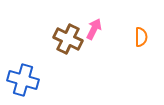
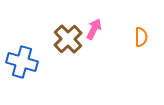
brown cross: rotated 20 degrees clockwise
blue cross: moved 1 px left, 18 px up
